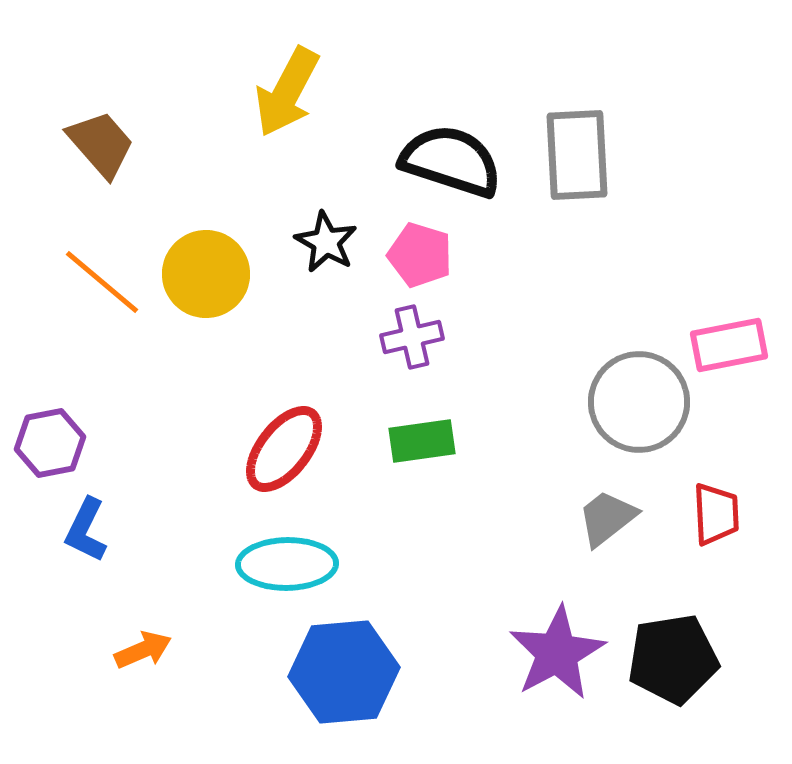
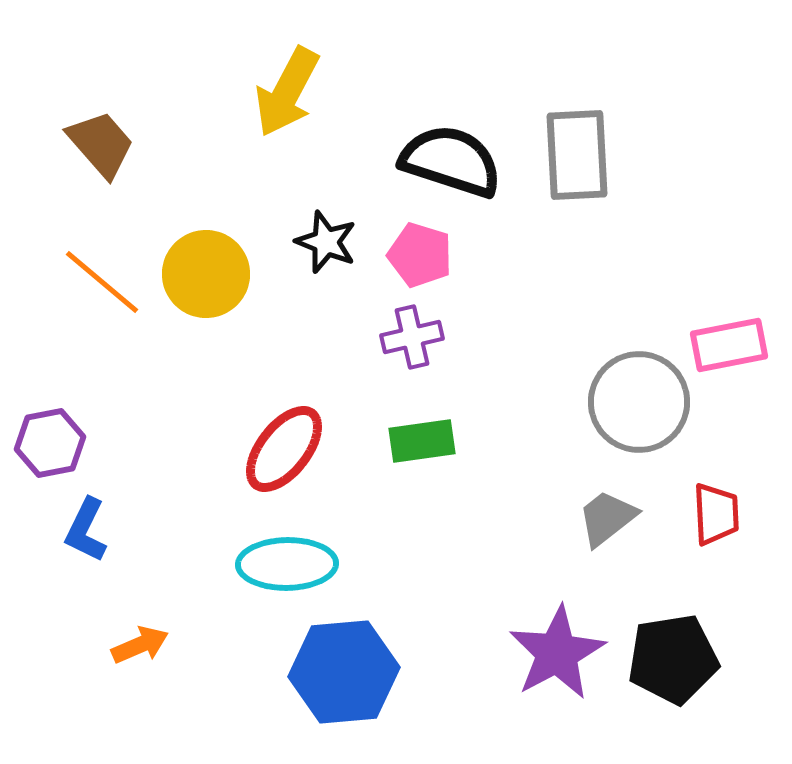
black star: rotated 8 degrees counterclockwise
orange arrow: moved 3 px left, 5 px up
